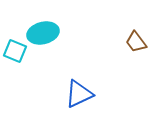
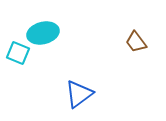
cyan square: moved 3 px right, 2 px down
blue triangle: rotated 12 degrees counterclockwise
